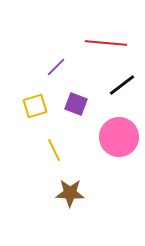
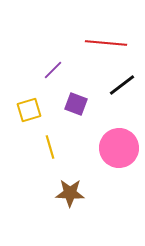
purple line: moved 3 px left, 3 px down
yellow square: moved 6 px left, 4 px down
pink circle: moved 11 px down
yellow line: moved 4 px left, 3 px up; rotated 10 degrees clockwise
